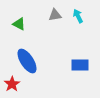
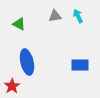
gray triangle: moved 1 px down
blue ellipse: moved 1 px down; rotated 20 degrees clockwise
red star: moved 2 px down
